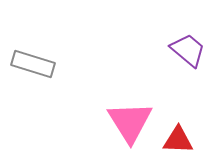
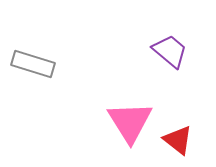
purple trapezoid: moved 18 px left, 1 px down
red triangle: rotated 36 degrees clockwise
